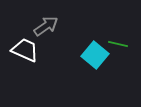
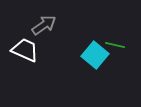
gray arrow: moved 2 px left, 1 px up
green line: moved 3 px left, 1 px down
